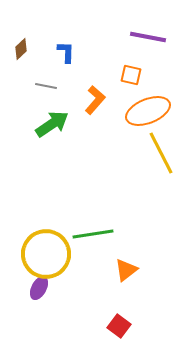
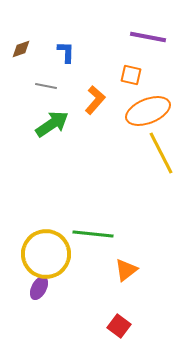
brown diamond: rotated 25 degrees clockwise
green line: rotated 15 degrees clockwise
